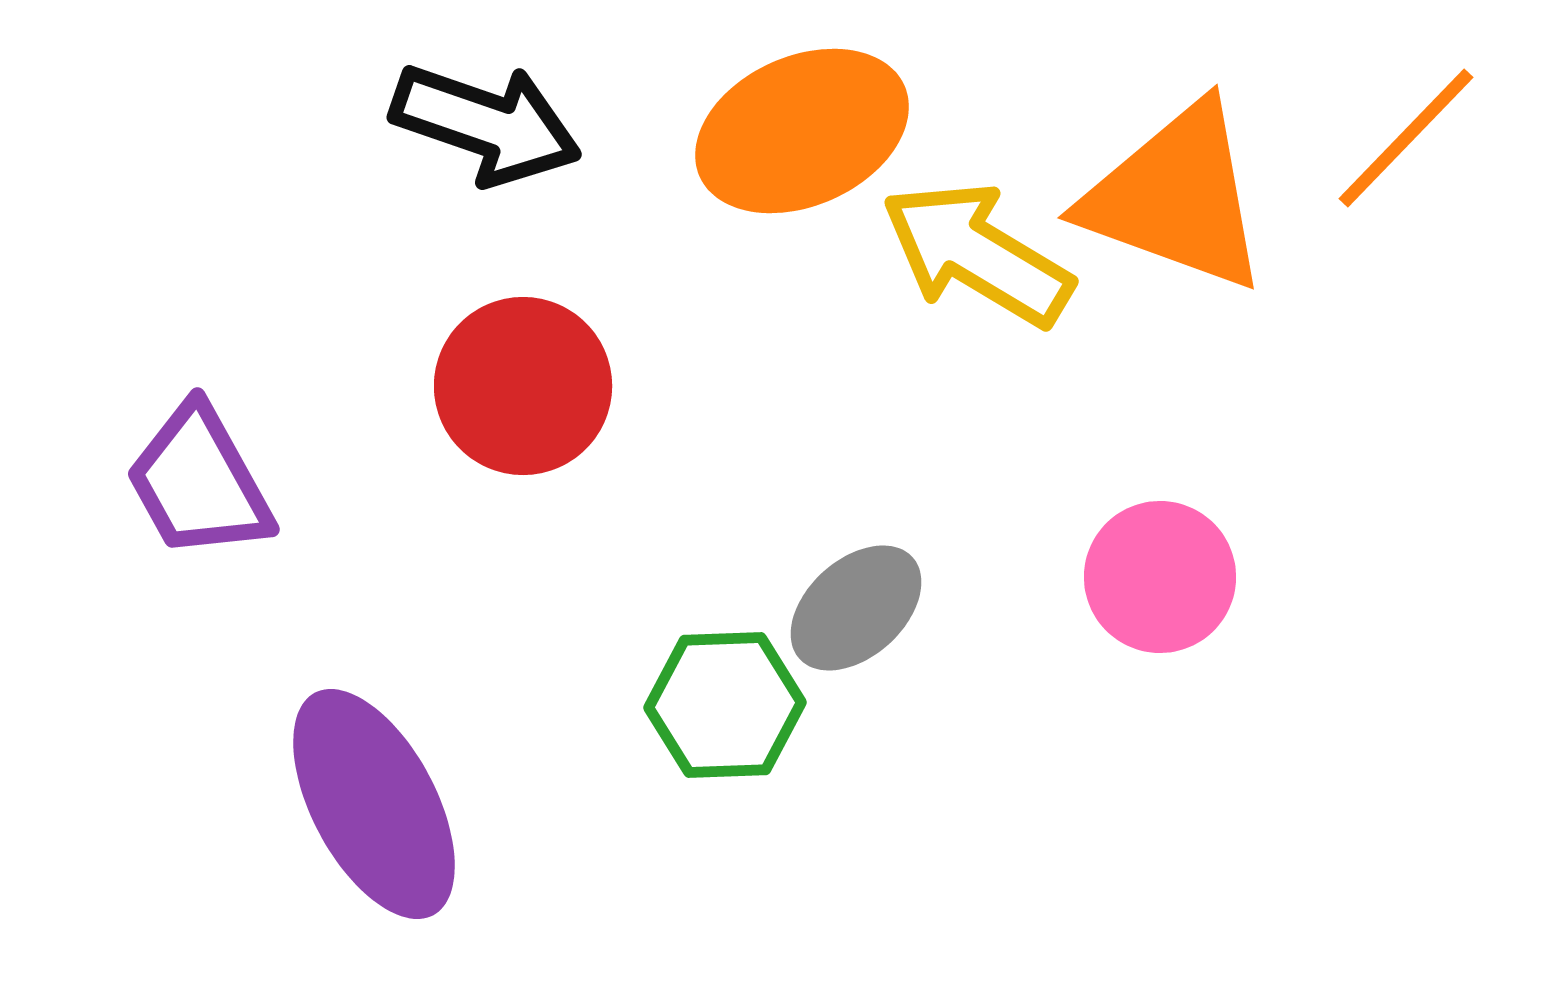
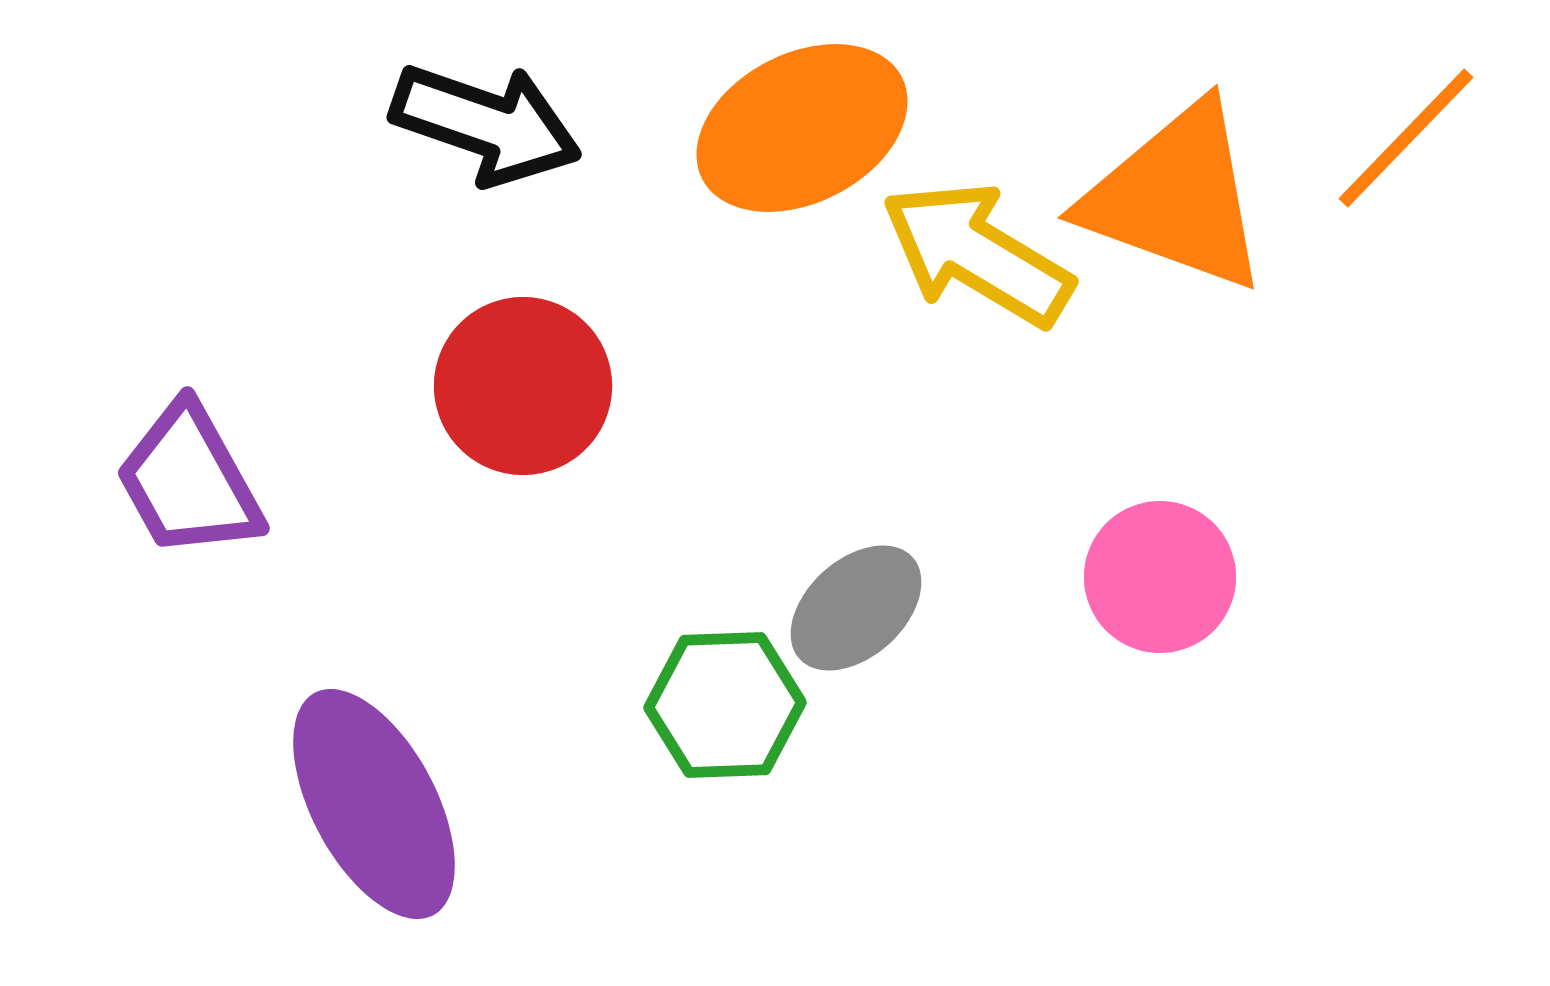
orange ellipse: moved 3 px up; rotated 3 degrees counterclockwise
purple trapezoid: moved 10 px left, 1 px up
